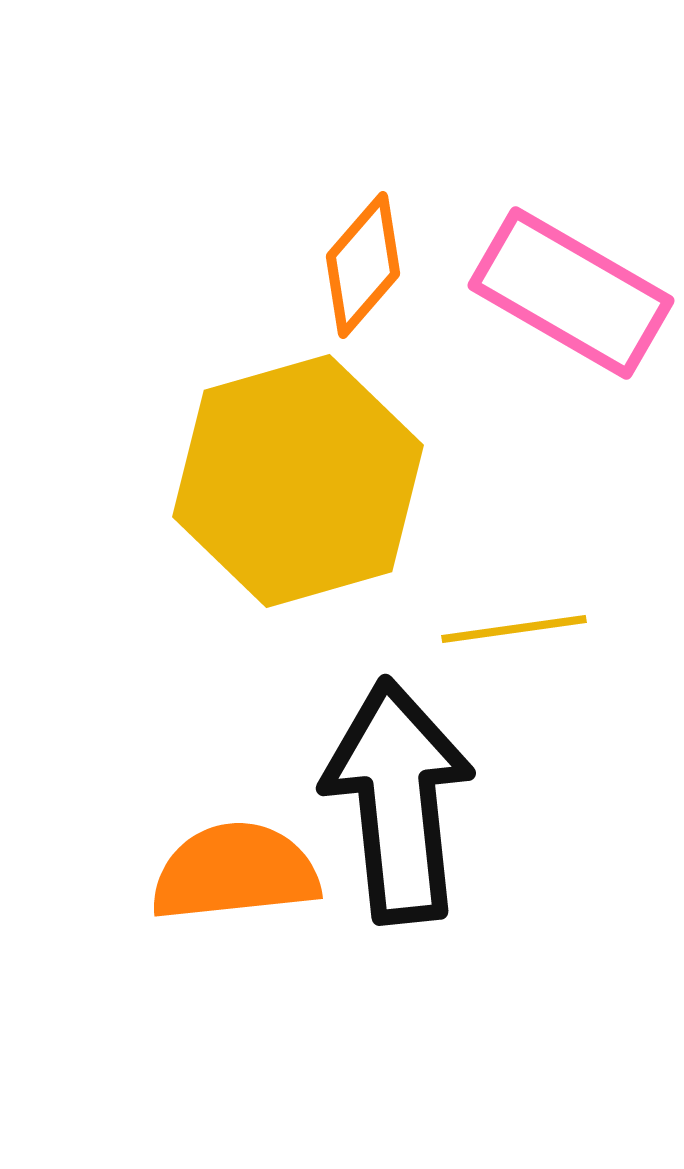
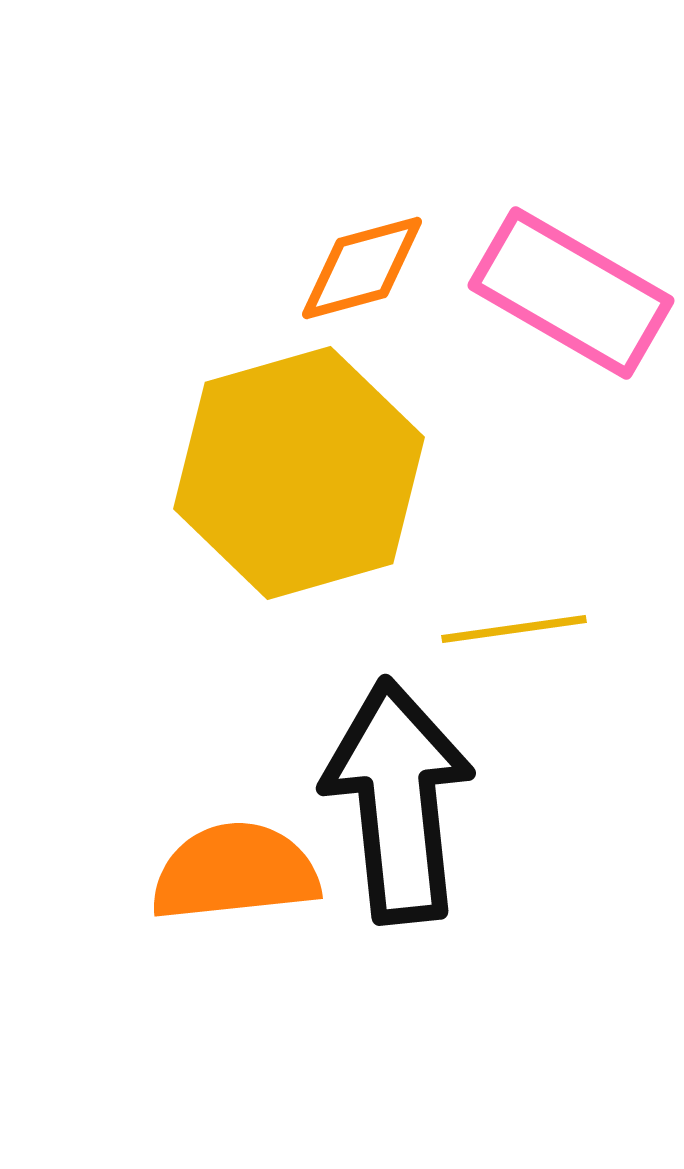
orange diamond: moved 1 px left, 3 px down; rotated 34 degrees clockwise
yellow hexagon: moved 1 px right, 8 px up
